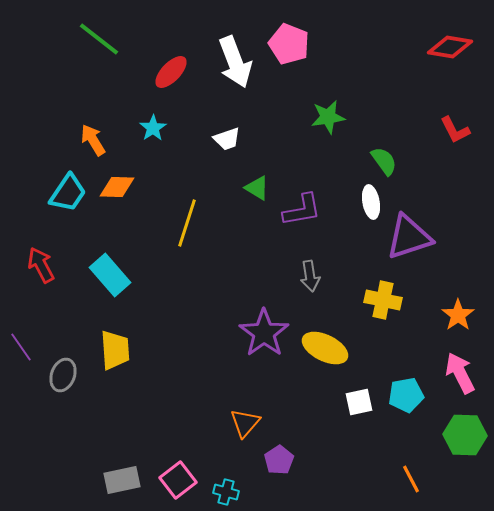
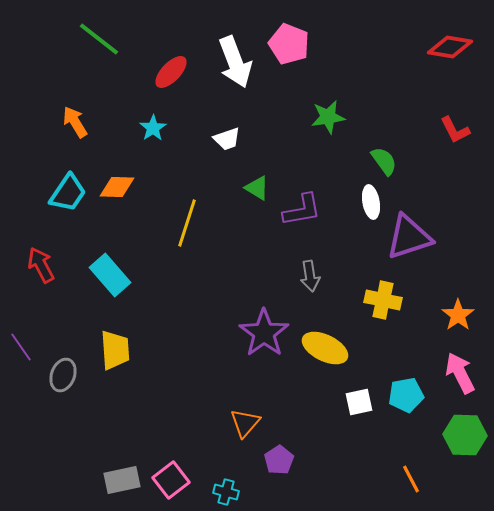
orange arrow: moved 18 px left, 18 px up
pink square: moved 7 px left
